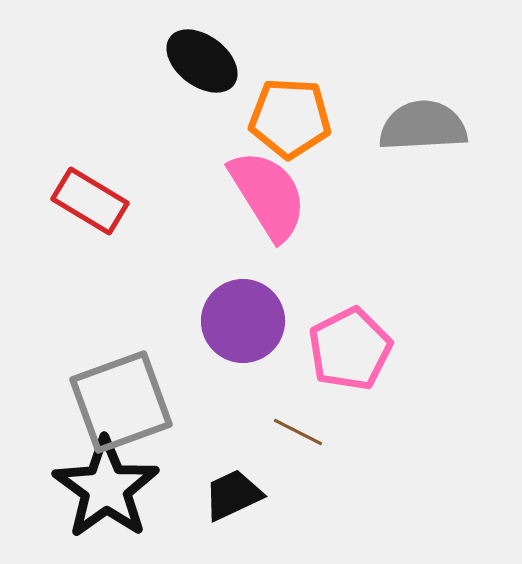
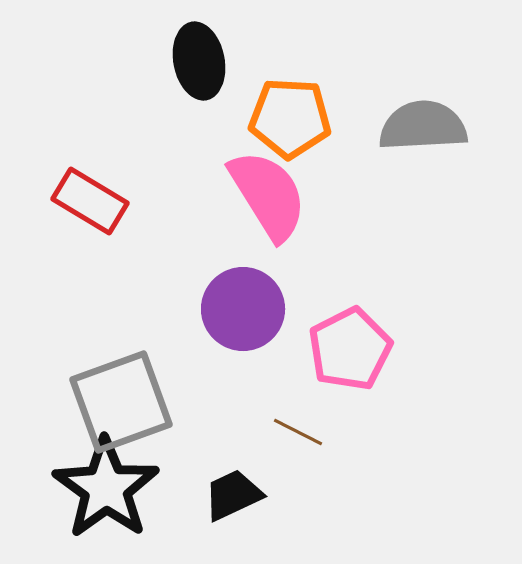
black ellipse: moved 3 px left; rotated 42 degrees clockwise
purple circle: moved 12 px up
